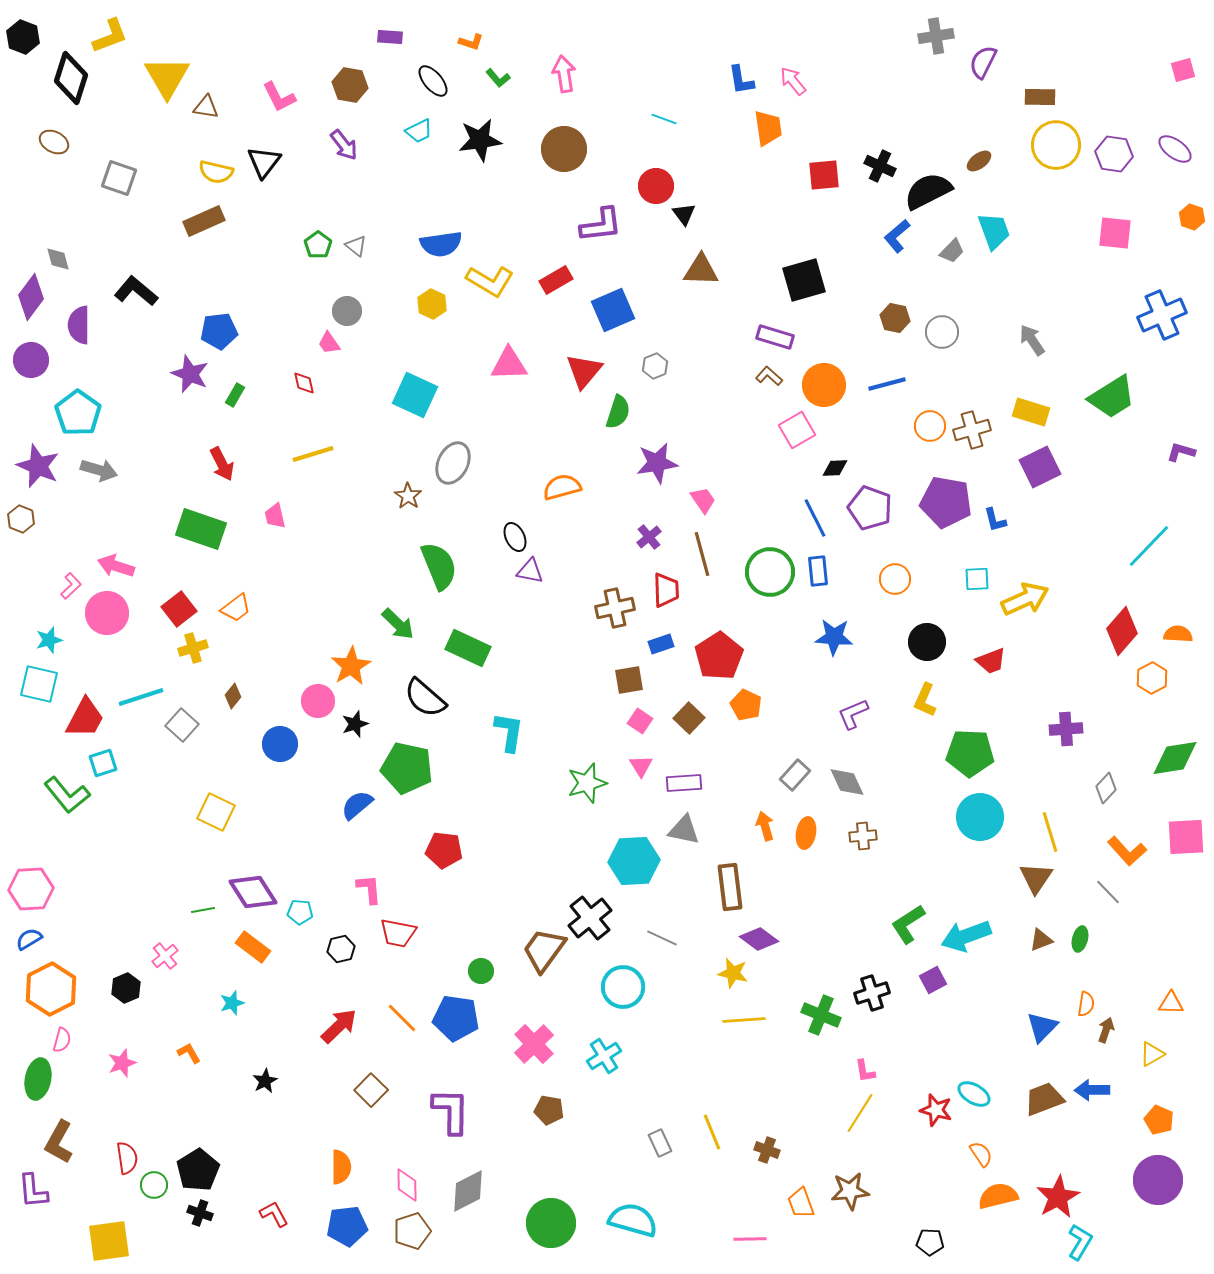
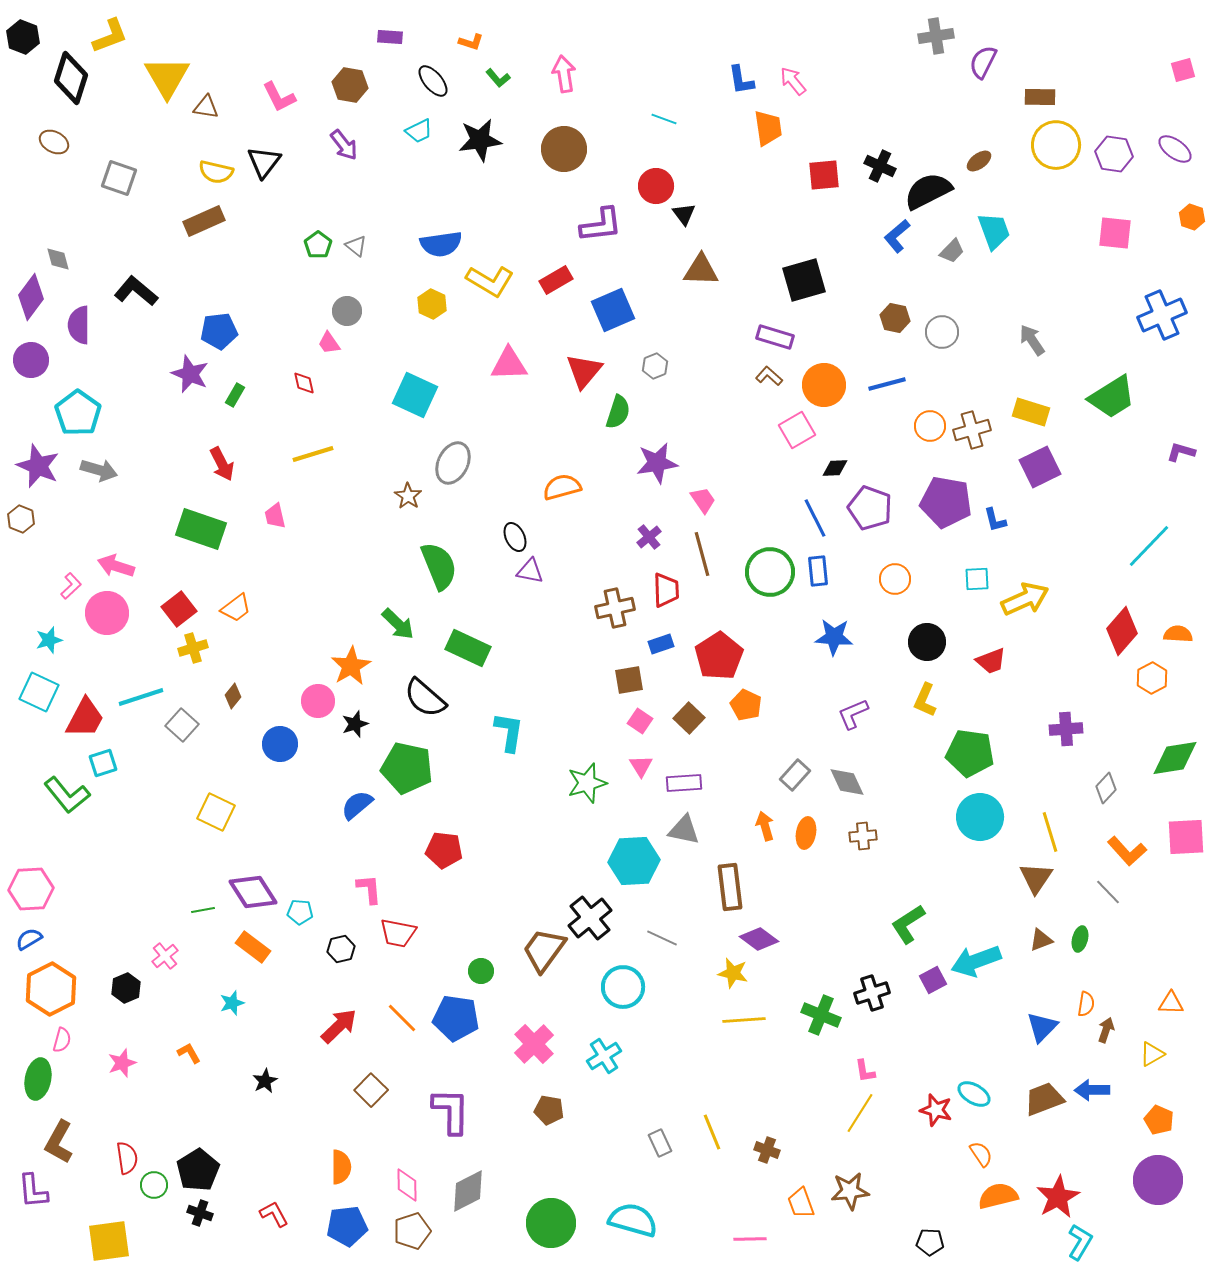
cyan square at (39, 684): moved 8 px down; rotated 12 degrees clockwise
green pentagon at (970, 753): rotated 6 degrees clockwise
cyan arrow at (966, 936): moved 10 px right, 25 px down
